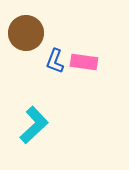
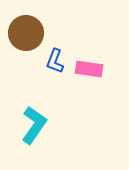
pink rectangle: moved 5 px right, 7 px down
cyan L-shape: rotated 12 degrees counterclockwise
